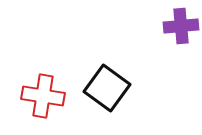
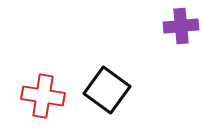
black square: moved 2 px down
